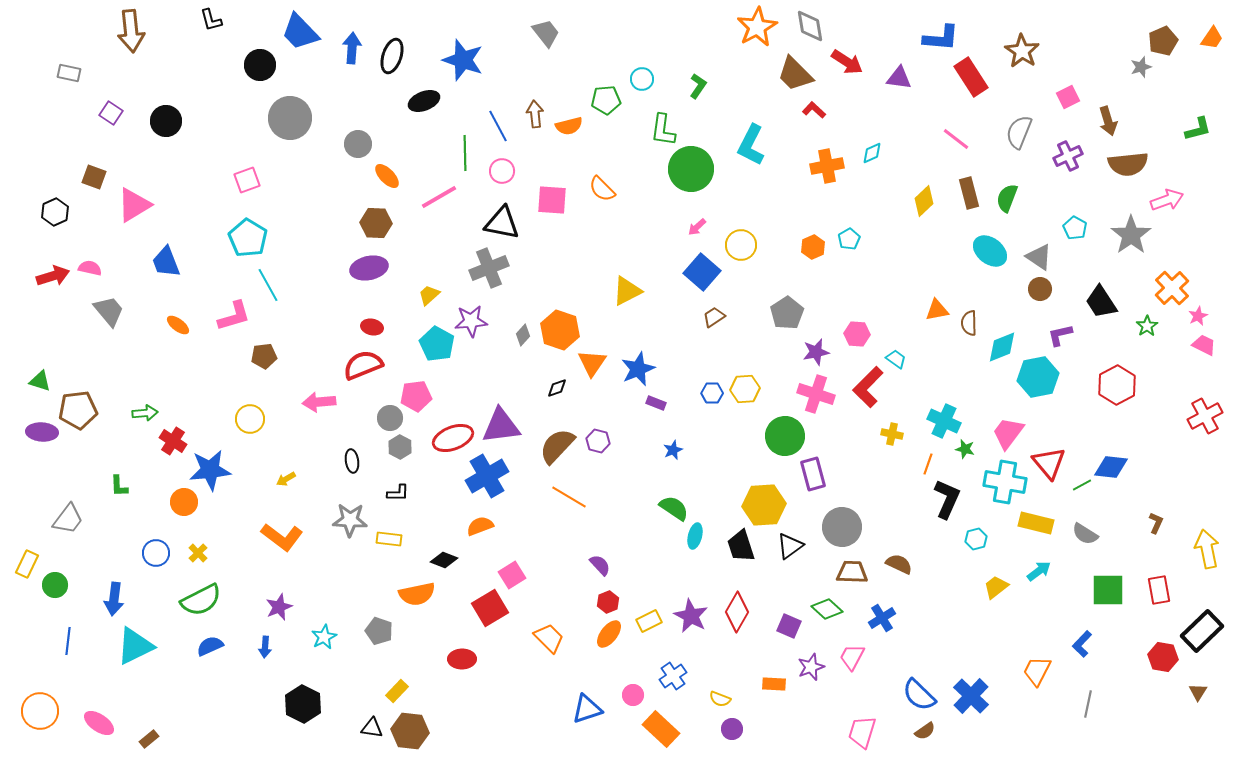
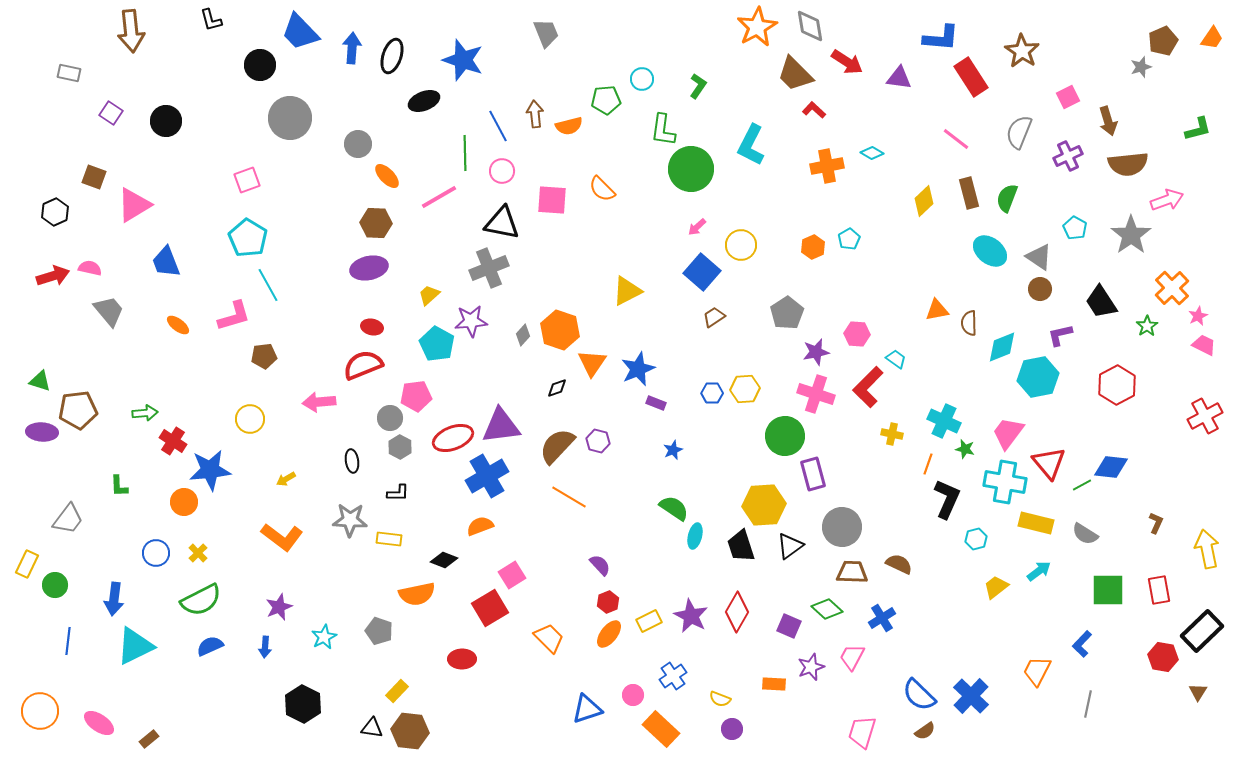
gray trapezoid at (546, 33): rotated 16 degrees clockwise
cyan diamond at (872, 153): rotated 55 degrees clockwise
